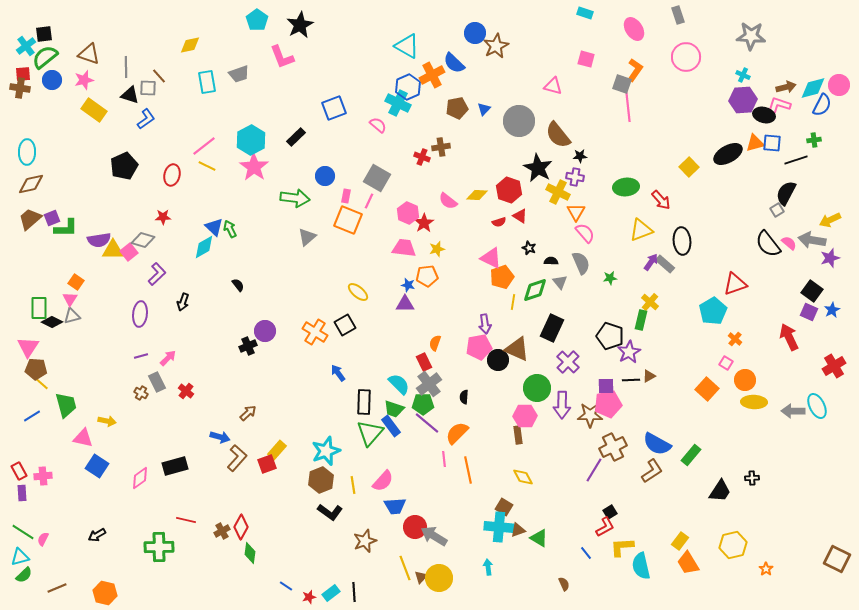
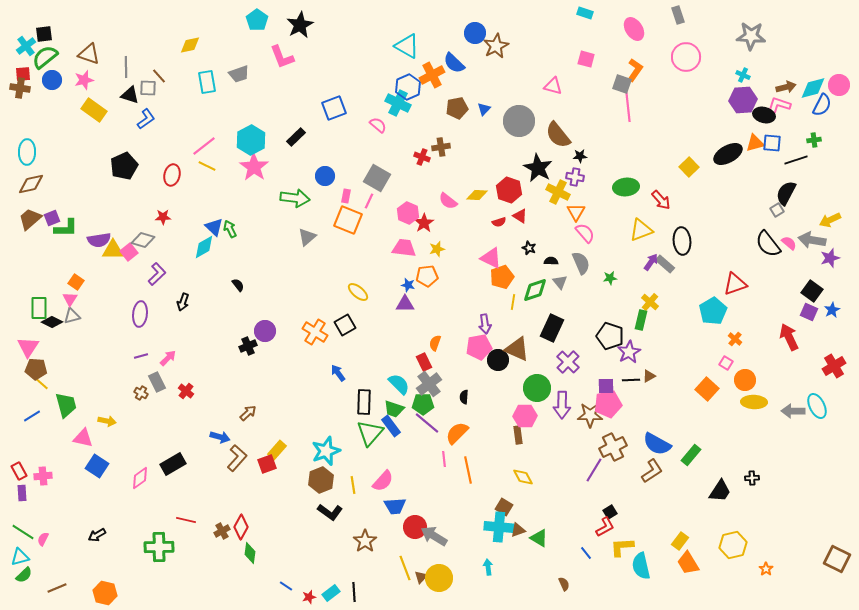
black rectangle at (175, 466): moved 2 px left, 2 px up; rotated 15 degrees counterclockwise
brown star at (365, 541): rotated 15 degrees counterclockwise
